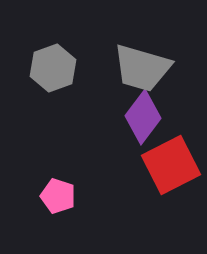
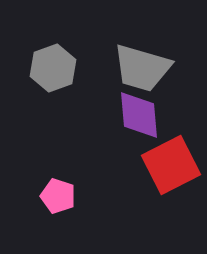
purple diamond: moved 4 px left, 2 px up; rotated 42 degrees counterclockwise
